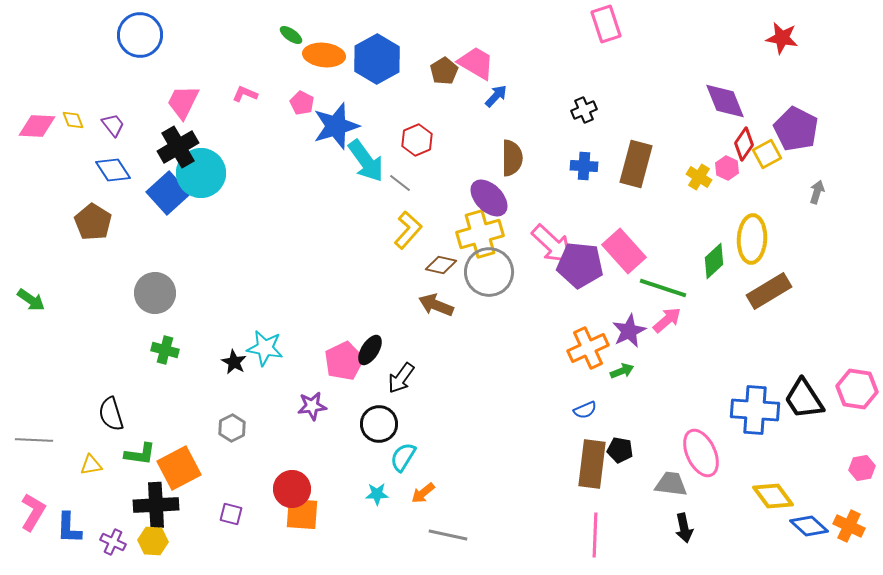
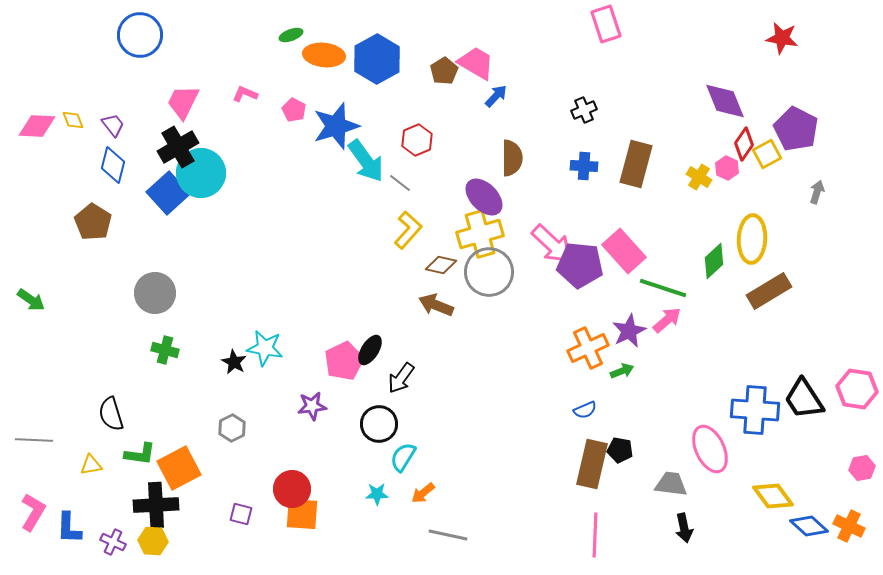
green ellipse at (291, 35): rotated 55 degrees counterclockwise
pink pentagon at (302, 103): moved 8 px left, 7 px down
blue diamond at (113, 170): moved 5 px up; rotated 48 degrees clockwise
purple ellipse at (489, 198): moved 5 px left, 1 px up
pink ellipse at (701, 453): moved 9 px right, 4 px up
brown rectangle at (592, 464): rotated 6 degrees clockwise
purple square at (231, 514): moved 10 px right
